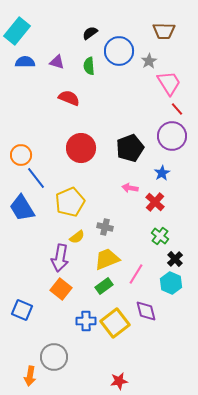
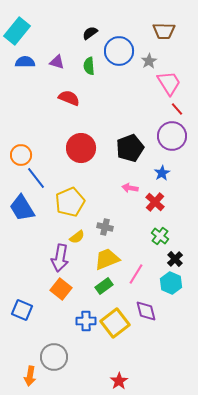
red star: rotated 24 degrees counterclockwise
